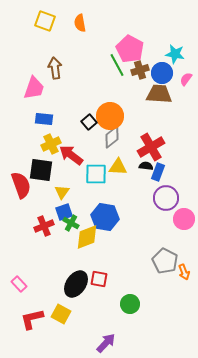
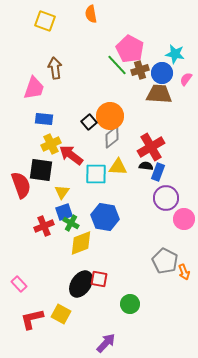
orange semicircle at (80, 23): moved 11 px right, 9 px up
green line at (117, 65): rotated 15 degrees counterclockwise
yellow diamond at (87, 237): moved 6 px left, 6 px down
black ellipse at (76, 284): moved 5 px right
